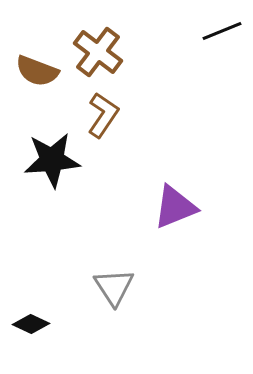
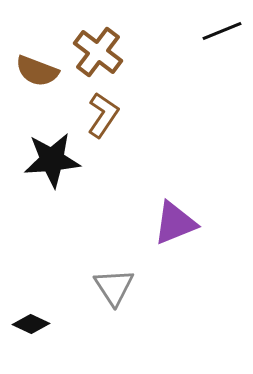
purple triangle: moved 16 px down
